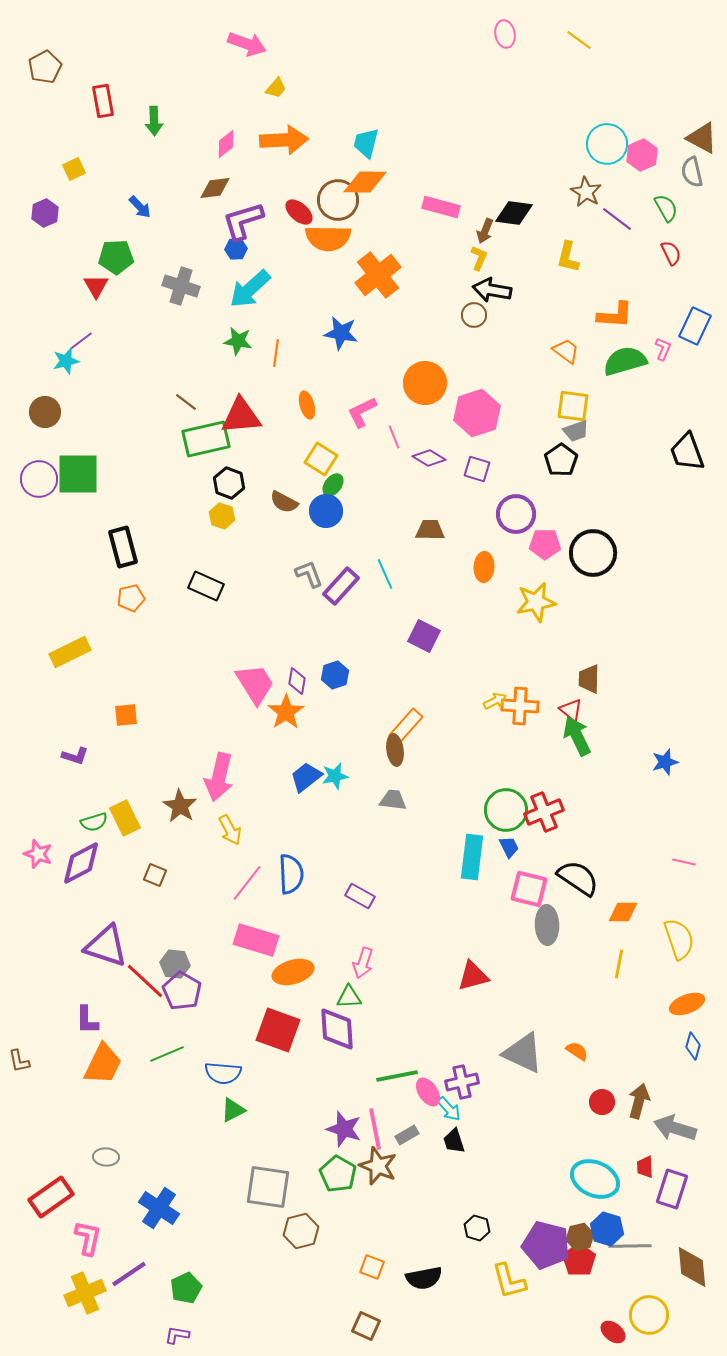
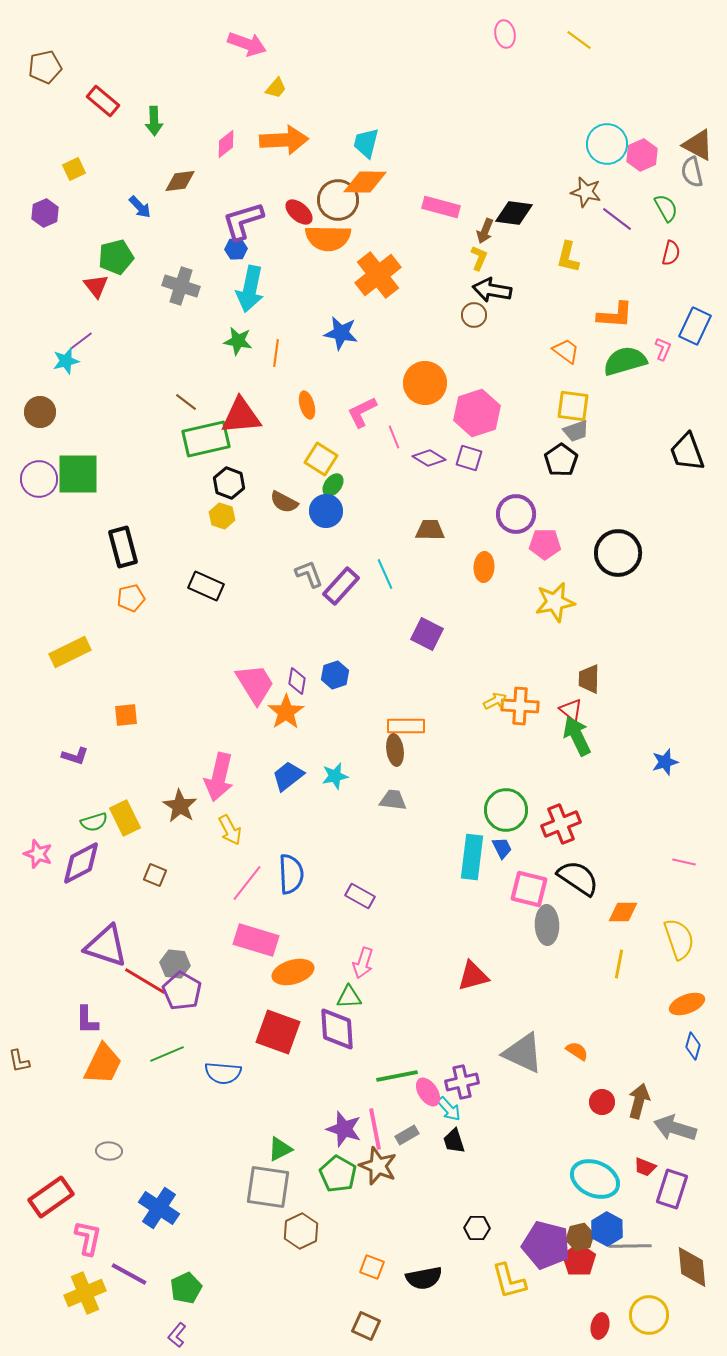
brown pentagon at (45, 67): rotated 16 degrees clockwise
red rectangle at (103, 101): rotated 40 degrees counterclockwise
brown triangle at (702, 138): moved 4 px left, 7 px down
brown diamond at (215, 188): moved 35 px left, 7 px up
brown star at (586, 192): rotated 16 degrees counterclockwise
red semicircle at (671, 253): rotated 40 degrees clockwise
green pentagon at (116, 257): rotated 12 degrees counterclockwise
red triangle at (96, 286): rotated 8 degrees counterclockwise
cyan arrow at (250, 289): rotated 36 degrees counterclockwise
brown circle at (45, 412): moved 5 px left
purple square at (477, 469): moved 8 px left, 11 px up
black circle at (593, 553): moved 25 px right
yellow star at (536, 602): moved 19 px right
purple square at (424, 636): moved 3 px right, 2 px up
orange rectangle at (406, 726): rotated 48 degrees clockwise
blue trapezoid at (306, 777): moved 18 px left, 1 px up
red cross at (544, 812): moved 17 px right, 12 px down
blue trapezoid at (509, 847): moved 7 px left, 1 px down
red line at (145, 981): rotated 12 degrees counterclockwise
red square at (278, 1030): moved 2 px down
green triangle at (233, 1110): moved 47 px right, 39 px down
gray ellipse at (106, 1157): moved 3 px right, 6 px up
red trapezoid at (645, 1167): rotated 65 degrees counterclockwise
black hexagon at (477, 1228): rotated 15 degrees counterclockwise
blue hexagon at (607, 1229): rotated 12 degrees clockwise
brown hexagon at (301, 1231): rotated 12 degrees counterclockwise
purple line at (129, 1274): rotated 63 degrees clockwise
red ellipse at (613, 1332): moved 13 px left, 6 px up; rotated 65 degrees clockwise
purple L-shape at (177, 1335): rotated 60 degrees counterclockwise
